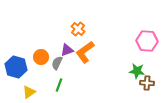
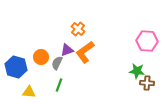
yellow triangle: rotated 40 degrees clockwise
